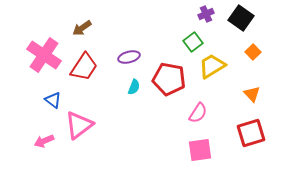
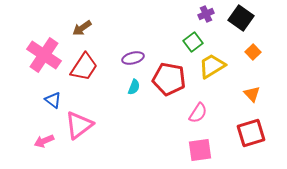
purple ellipse: moved 4 px right, 1 px down
